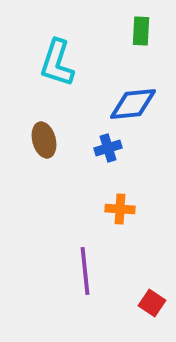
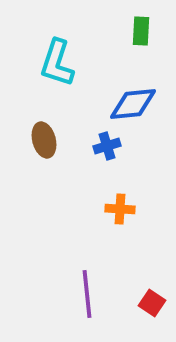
blue cross: moved 1 px left, 2 px up
purple line: moved 2 px right, 23 px down
